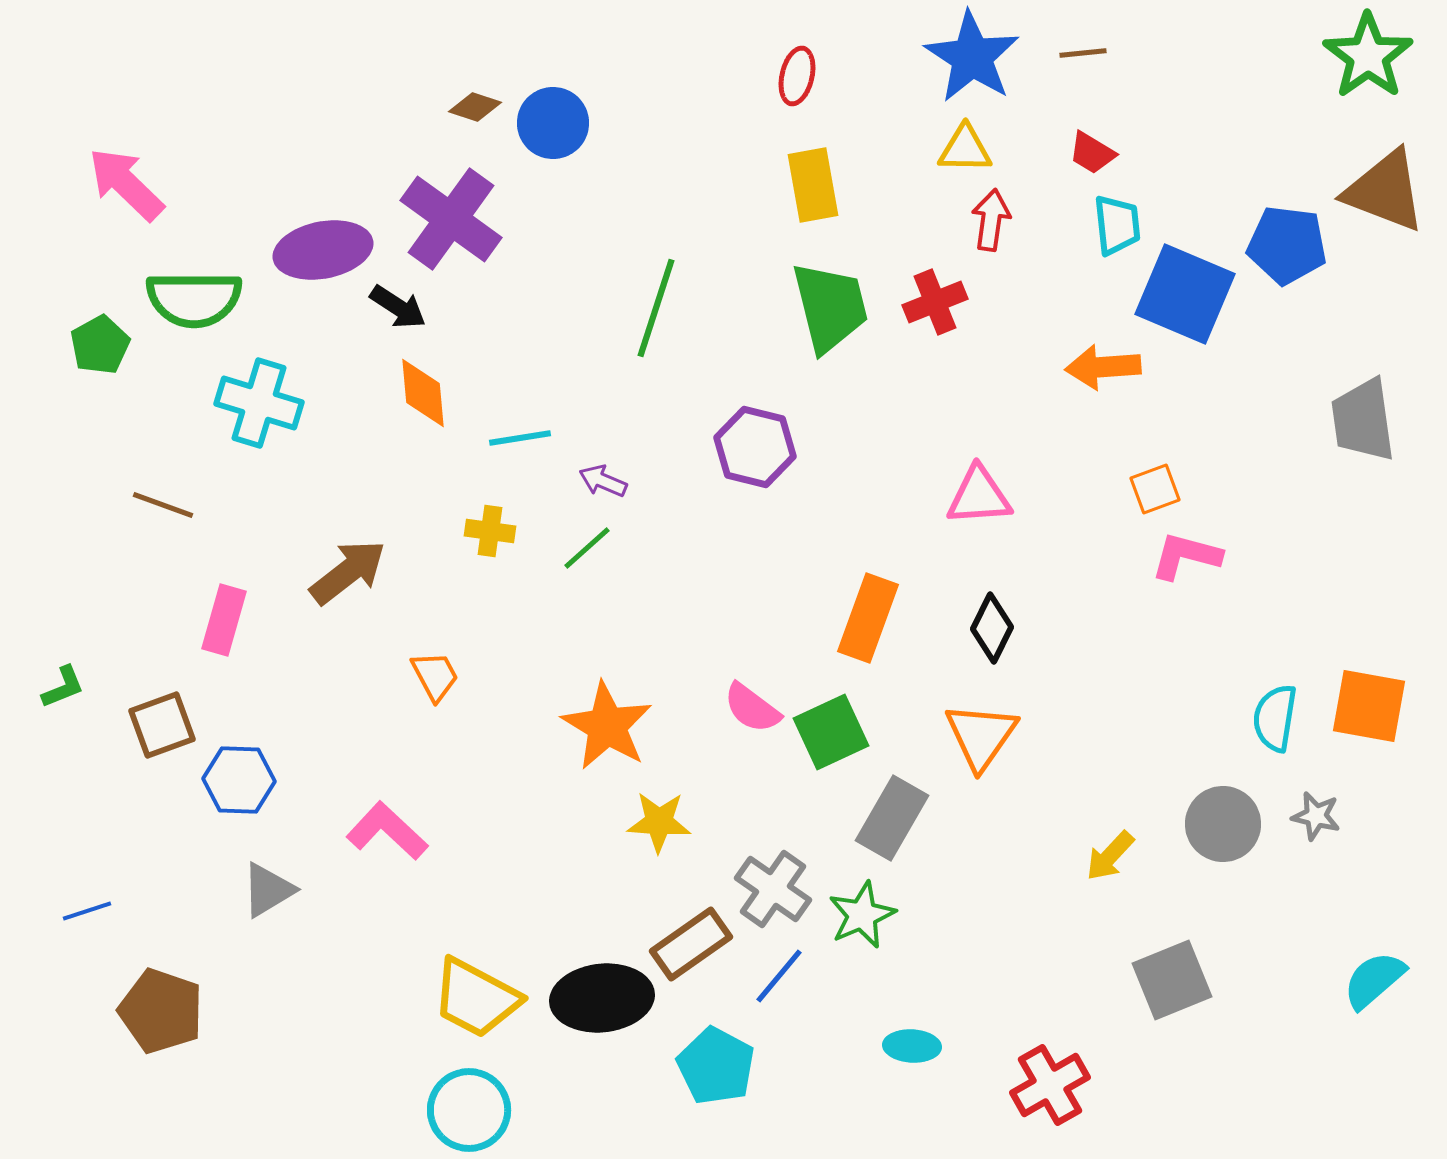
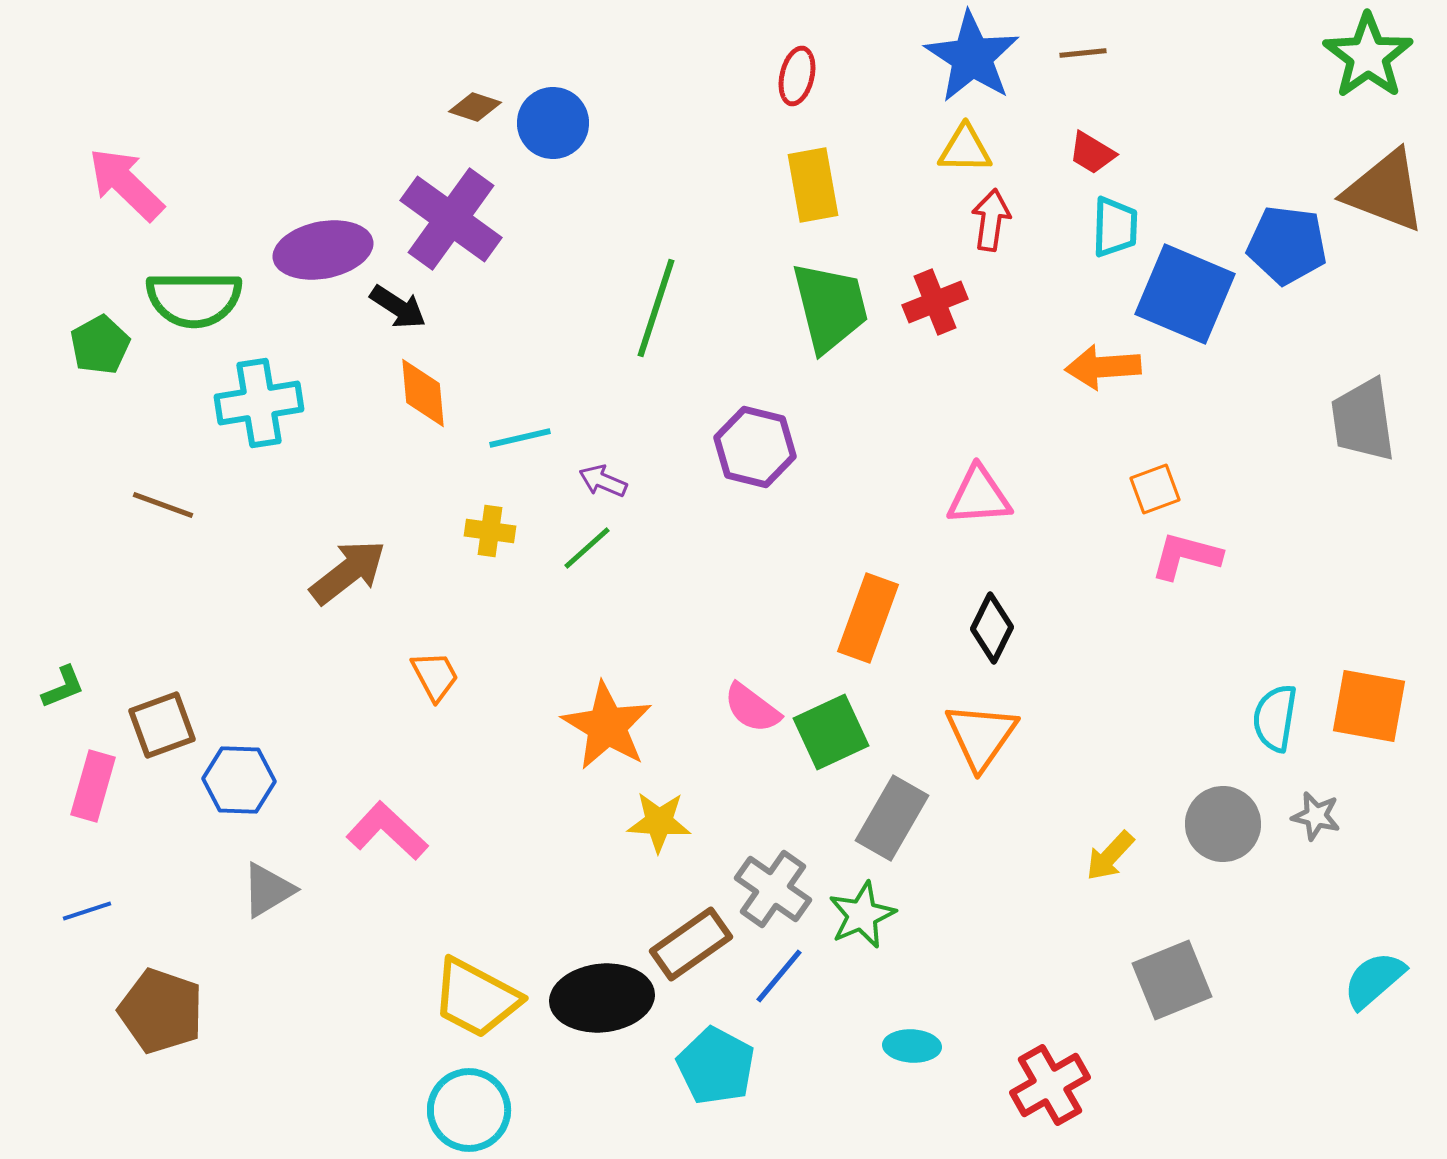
cyan trapezoid at (1117, 225): moved 2 px left, 2 px down; rotated 8 degrees clockwise
cyan cross at (259, 403): rotated 26 degrees counterclockwise
cyan line at (520, 438): rotated 4 degrees counterclockwise
pink rectangle at (224, 620): moved 131 px left, 166 px down
